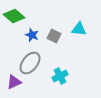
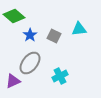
cyan triangle: rotated 14 degrees counterclockwise
blue star: moved 2 px left; rotated 16 degrees clockwise
purple triangle: moved 1 px left, 1 px up
